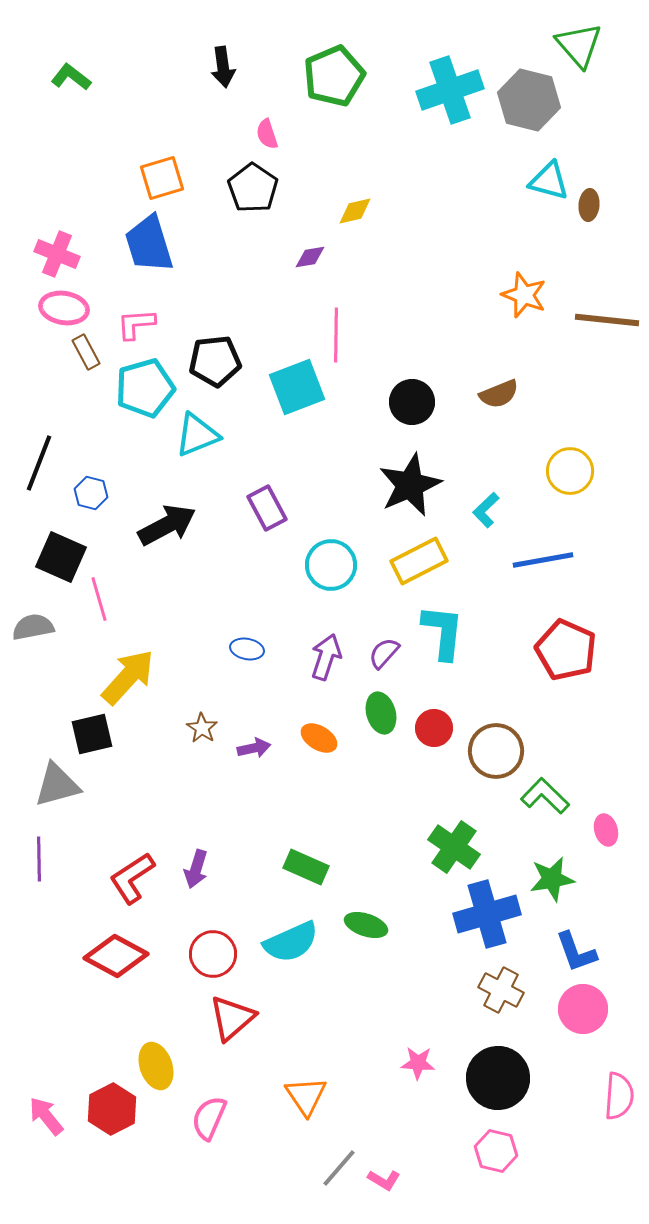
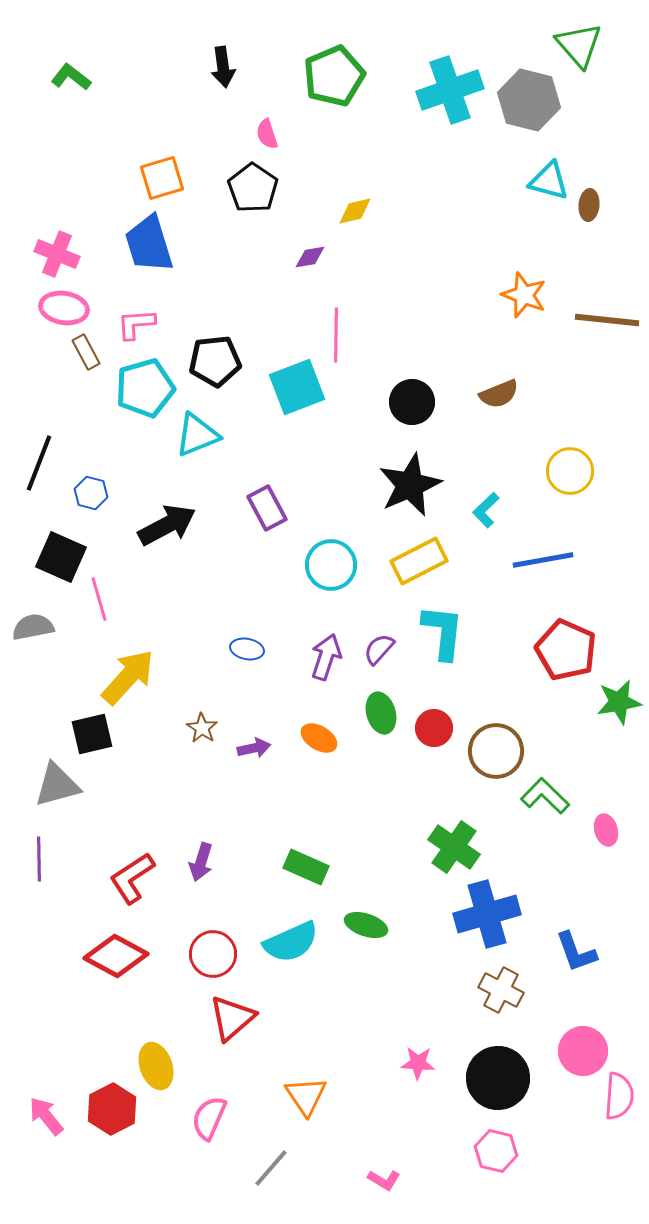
purple semicircle at (384, 653): moved 5 px left, 4 px up
purple arrow at (196, 869): moved 5 px right, 7 px up
green star at (552, 879): moved 67 px right, 177 px up
pink circle at (583, 1009): moved 42 px down
gray line at (339, 1168): moved 68 px left
